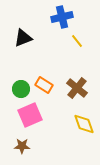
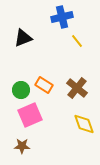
green circle: moved 1 px down
